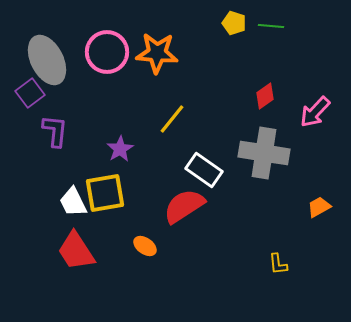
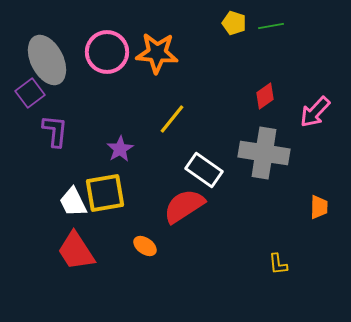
green line: rotated 15 degrees counterclockwise
orange trapezoid: rotated 120 degrees clockwise
